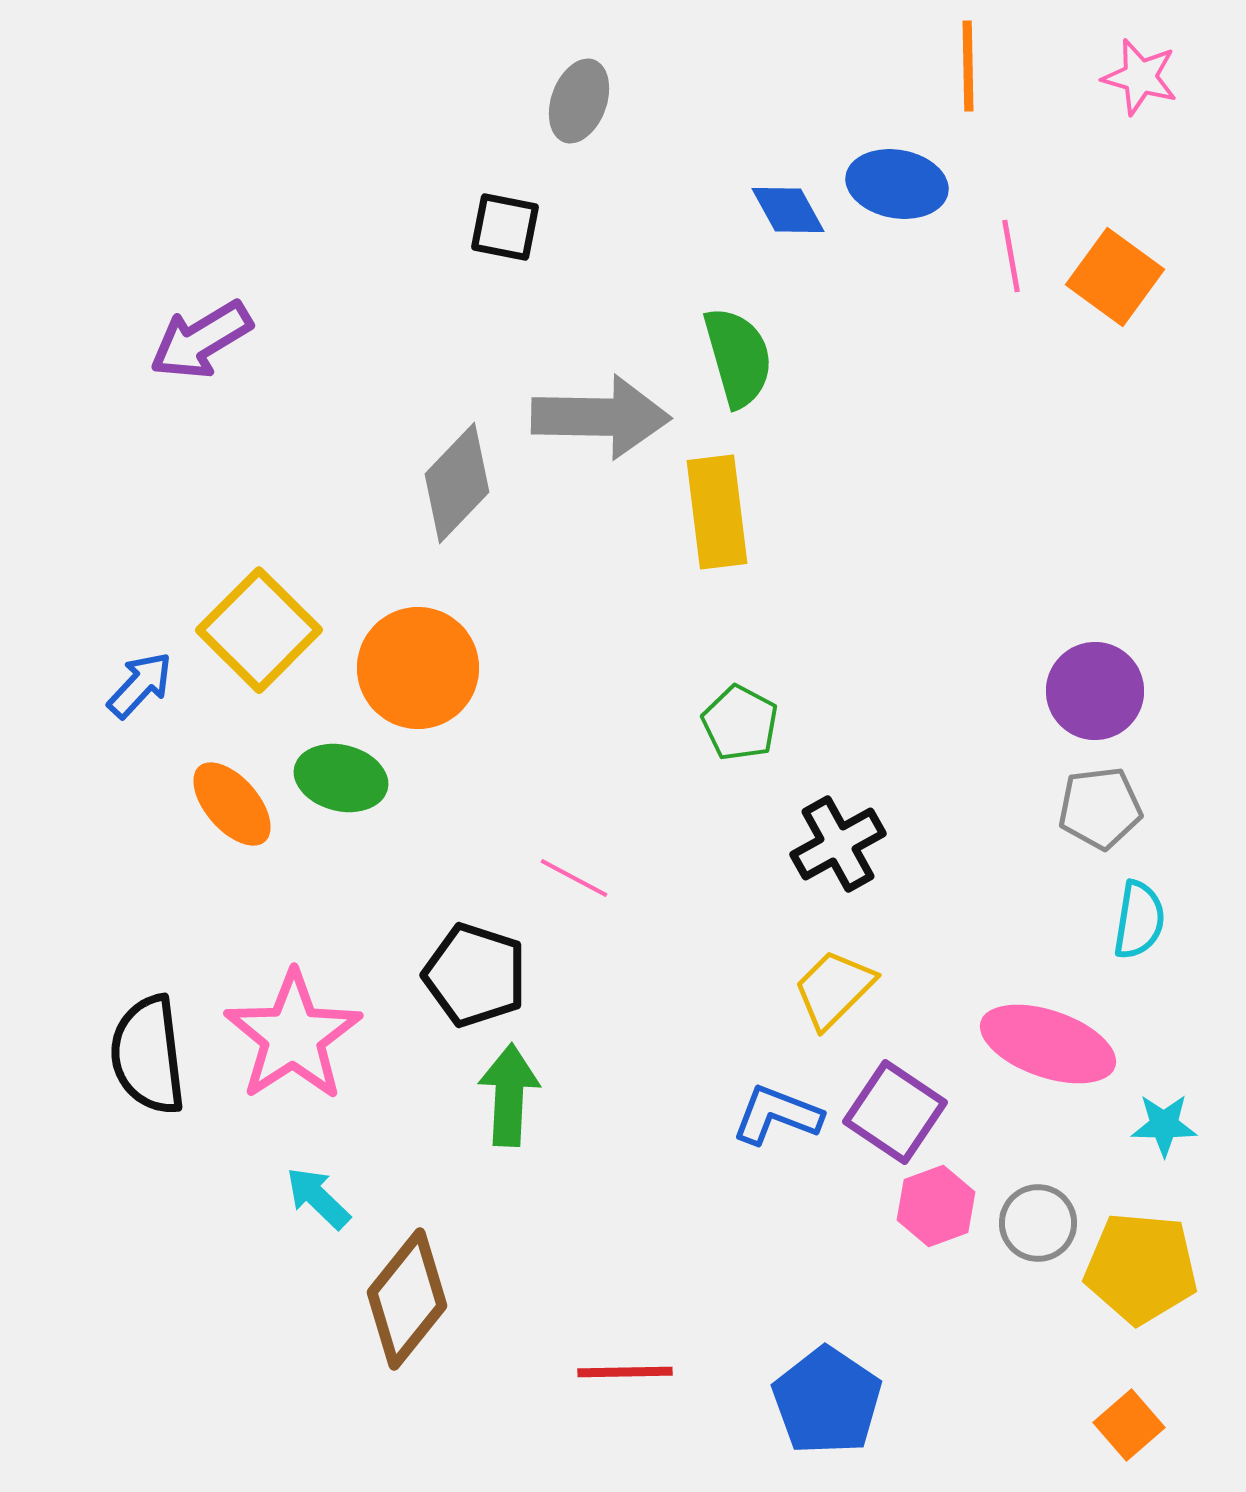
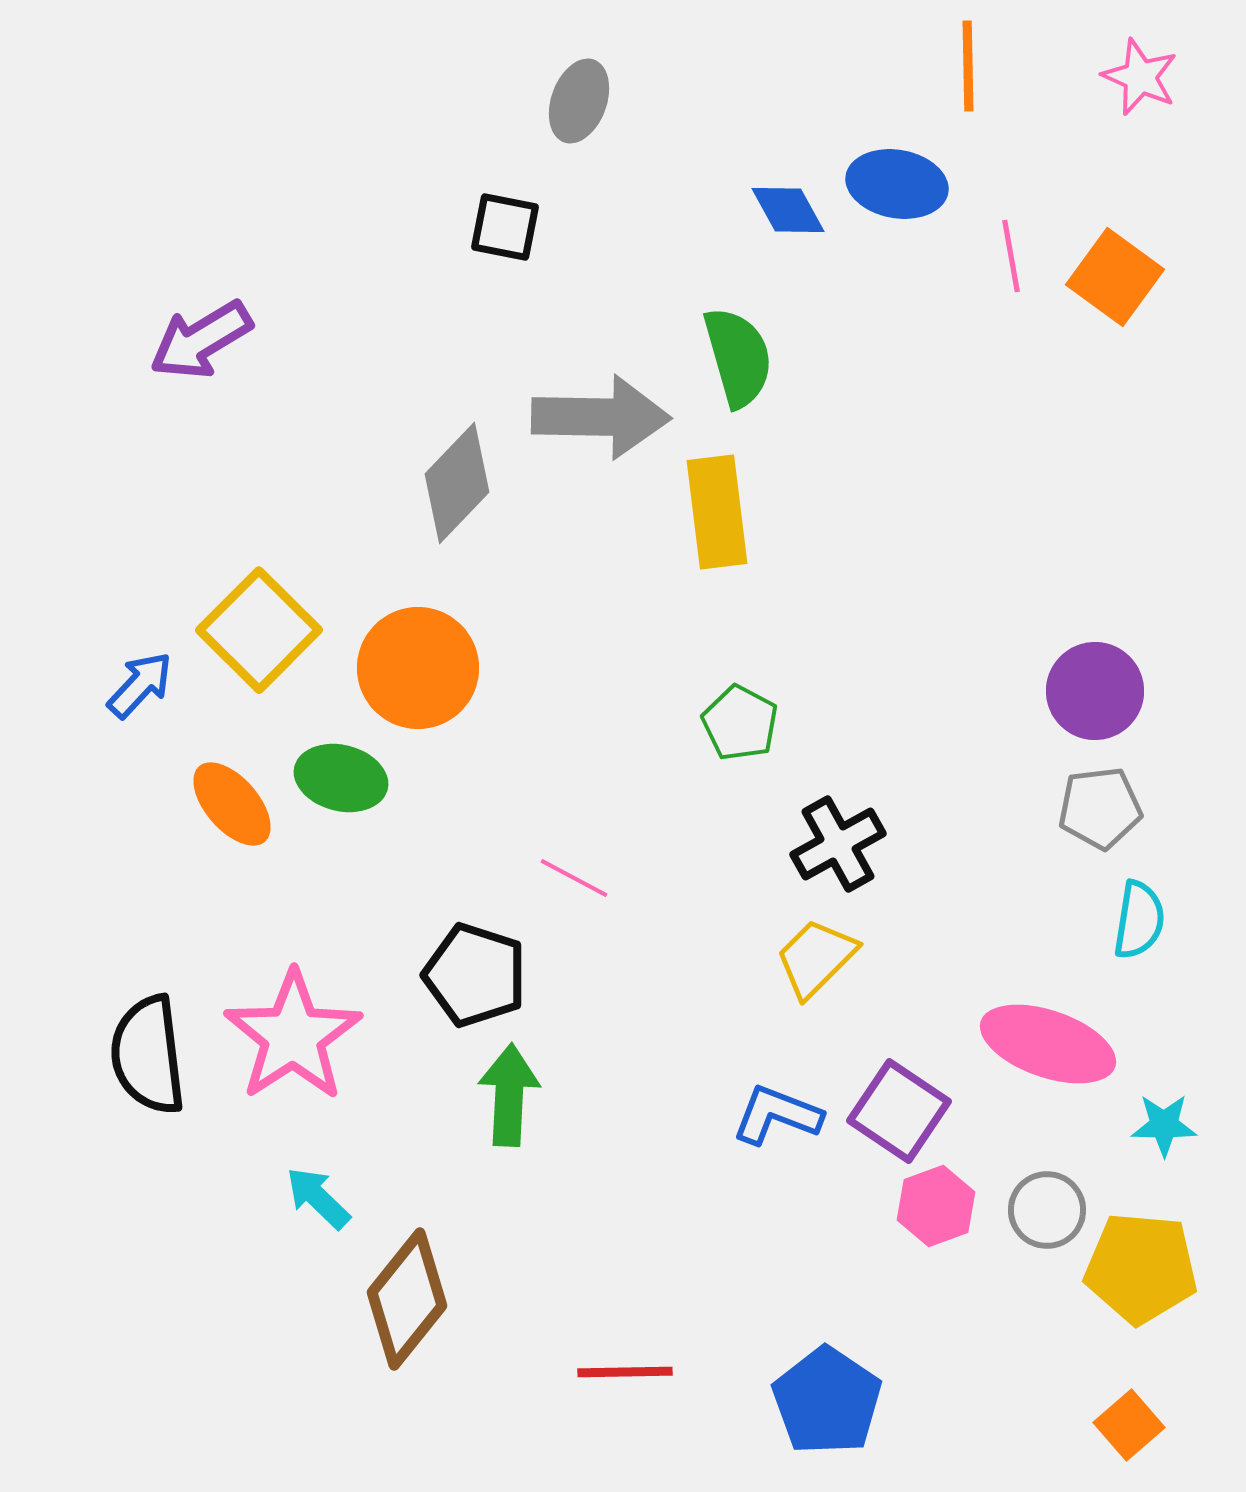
pink star at (1140, 77): rotated 8 degrees clockwise
yellow trapezoid at (834, 989): moved 18 px left, 31 px up
purple square at (895, 1112): moved 4 px right, 1 px up
gray circle at (1038, 1223): moved 9 px right, 13 px up
